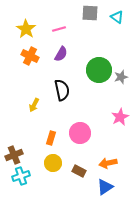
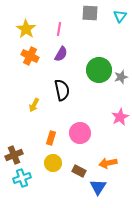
cyan triangle: moved 3 px right, 1 px up; rotated 32 degrees clockwise
pink line: rotated 64 degrees counterclockwise
cyan cross: moved 1 px right, 2 px down
blue triangle: moved 7 px left; rotated 24 degrees counterclockwise
